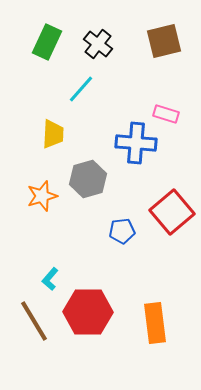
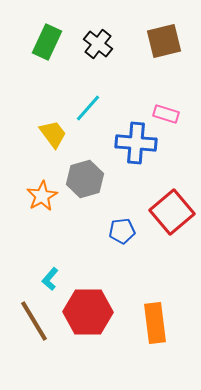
cyan line: moved 7 px right, 19 px down
yellow trapezoid: rotated 40 degrees counterclockwise
gray hexagon: moved 3 px left
orange star: rotated 12 degrees counterclockwise
